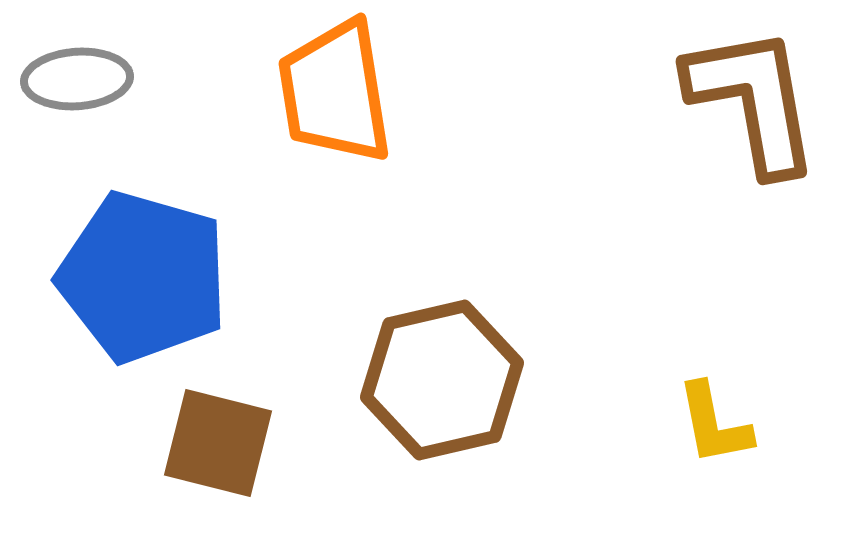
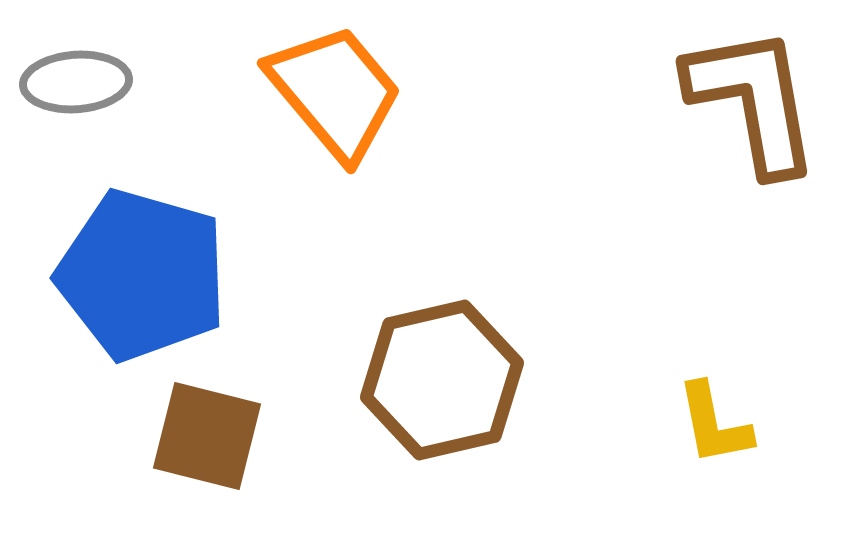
gray ellipse: moved 1 px left, 3 px down
orange trapezoid: rotated 149 degrees clockwise
blue pentagon: moved 1 px left, 2 px up
brown square: moved 11 px left, 7 px up
